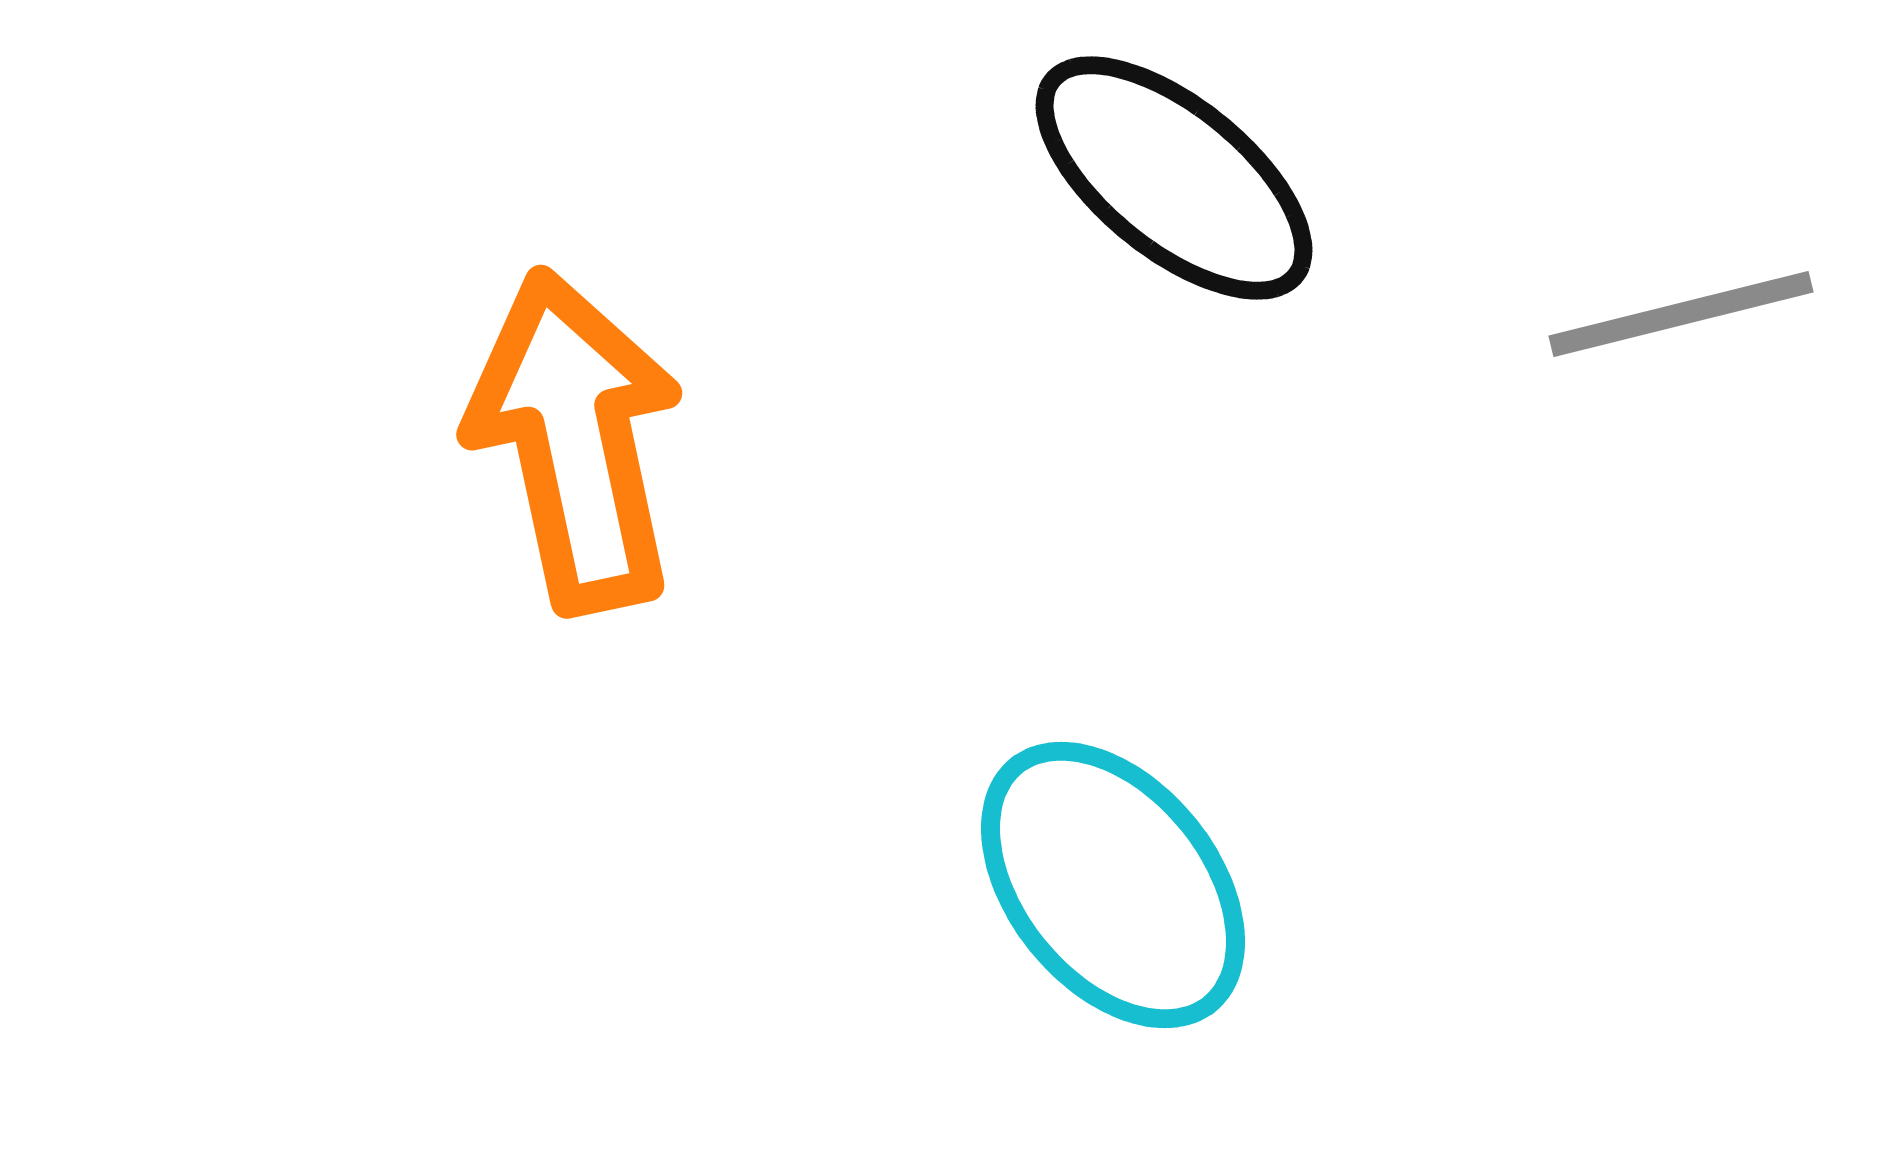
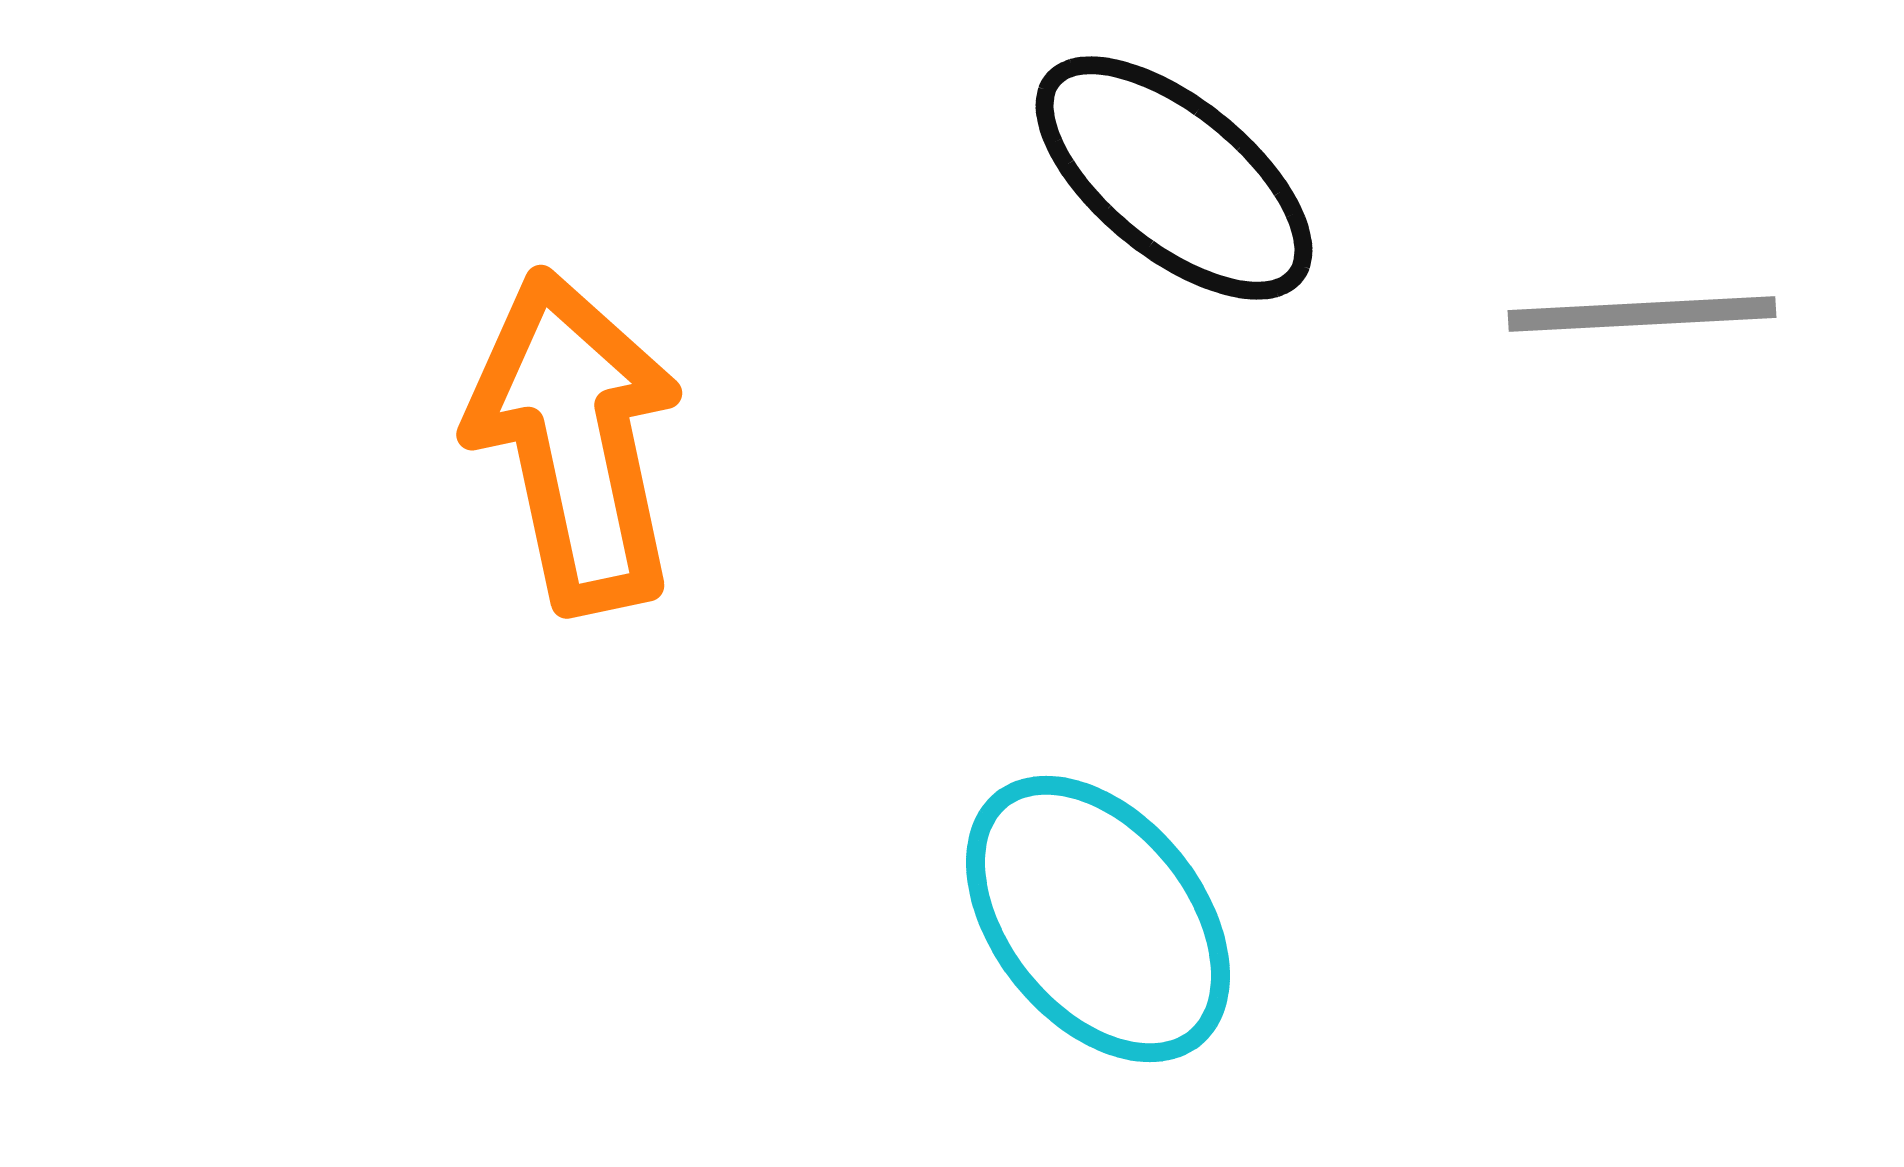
gray line: moved 39 px left; rotated 11 degrees clockwise
cyan ellipse: moved 15 px left, 34 px down
